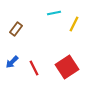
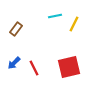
cyan line: moved 1 px right, 3 px down
blue arrow: moved 2 px right, 1 px down
red square: moved 2 px right; rotated 20 degrees clockwise
